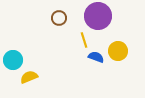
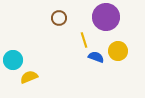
purple circle: moved 8 px right, 1 px down
